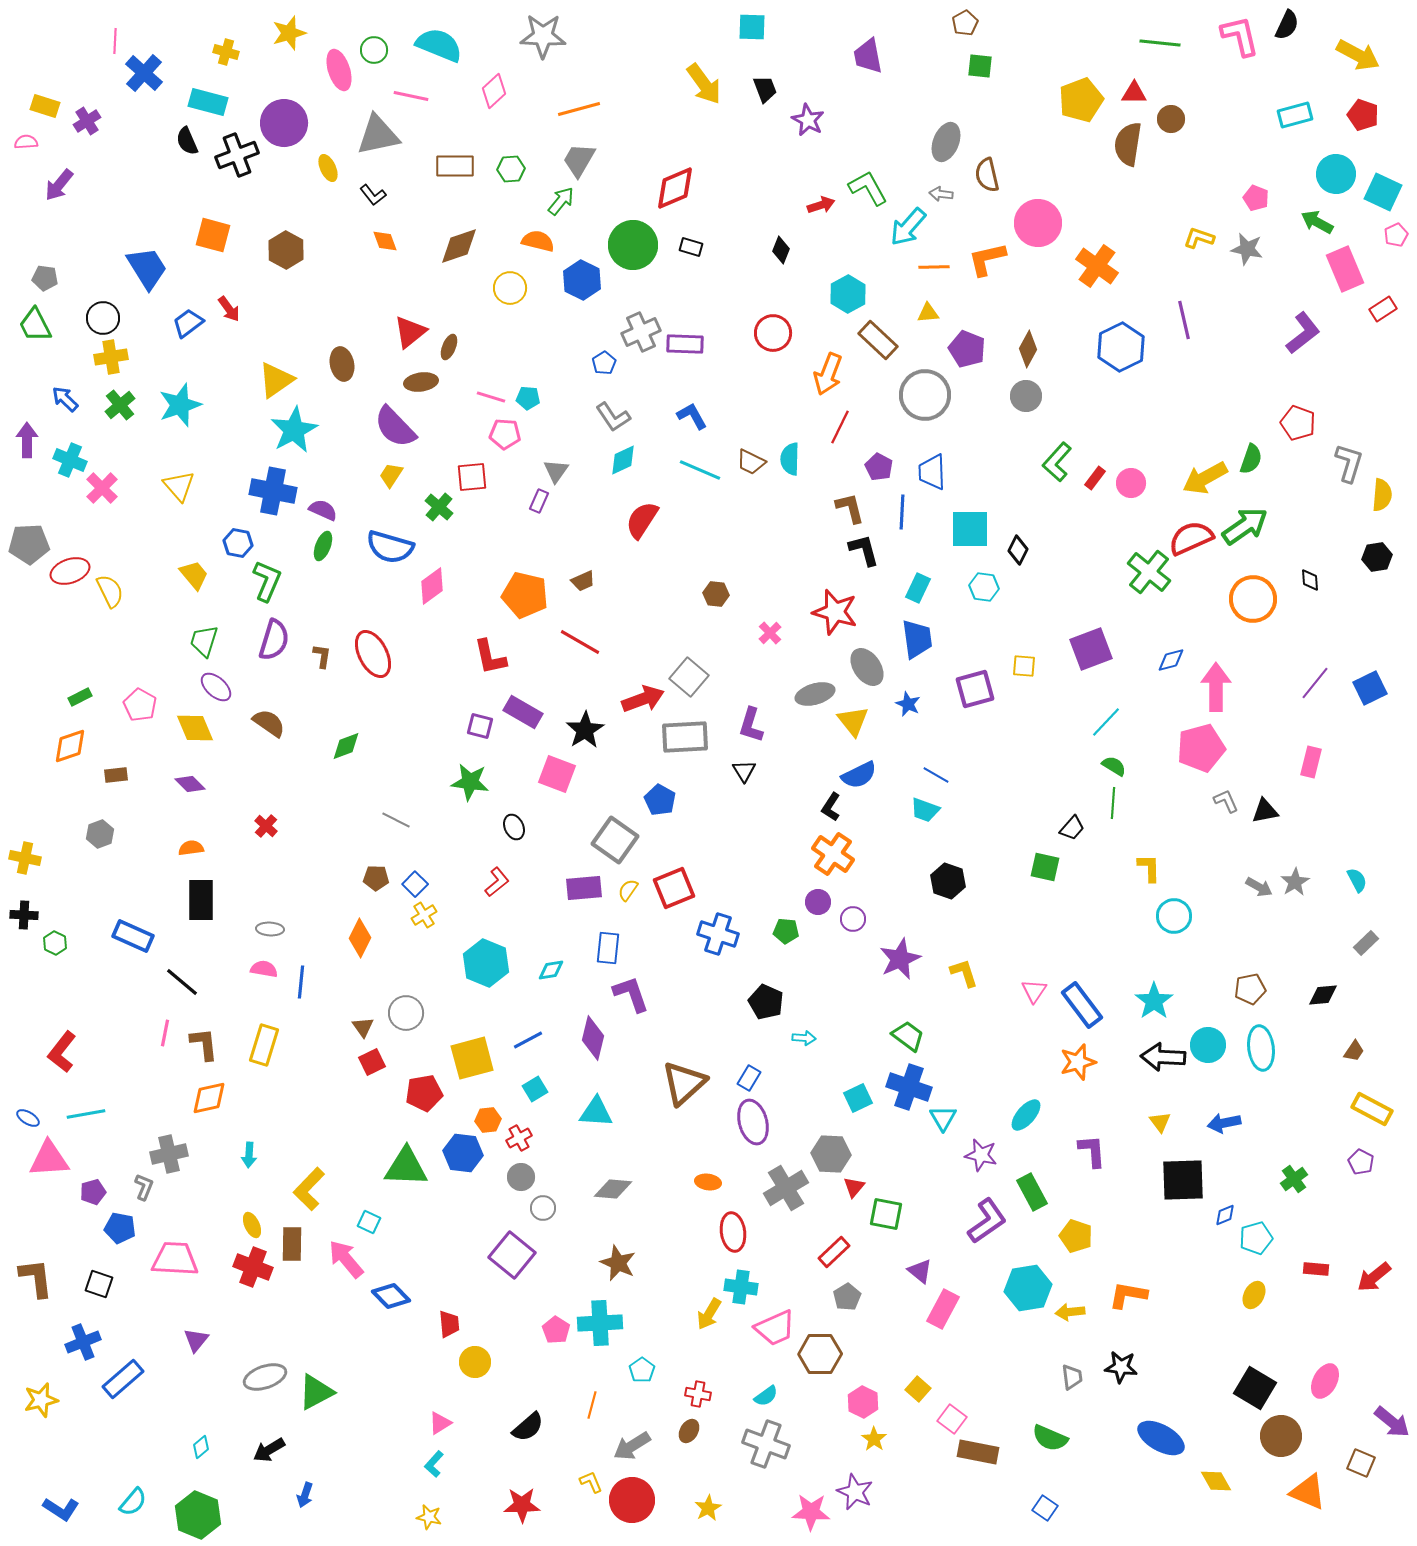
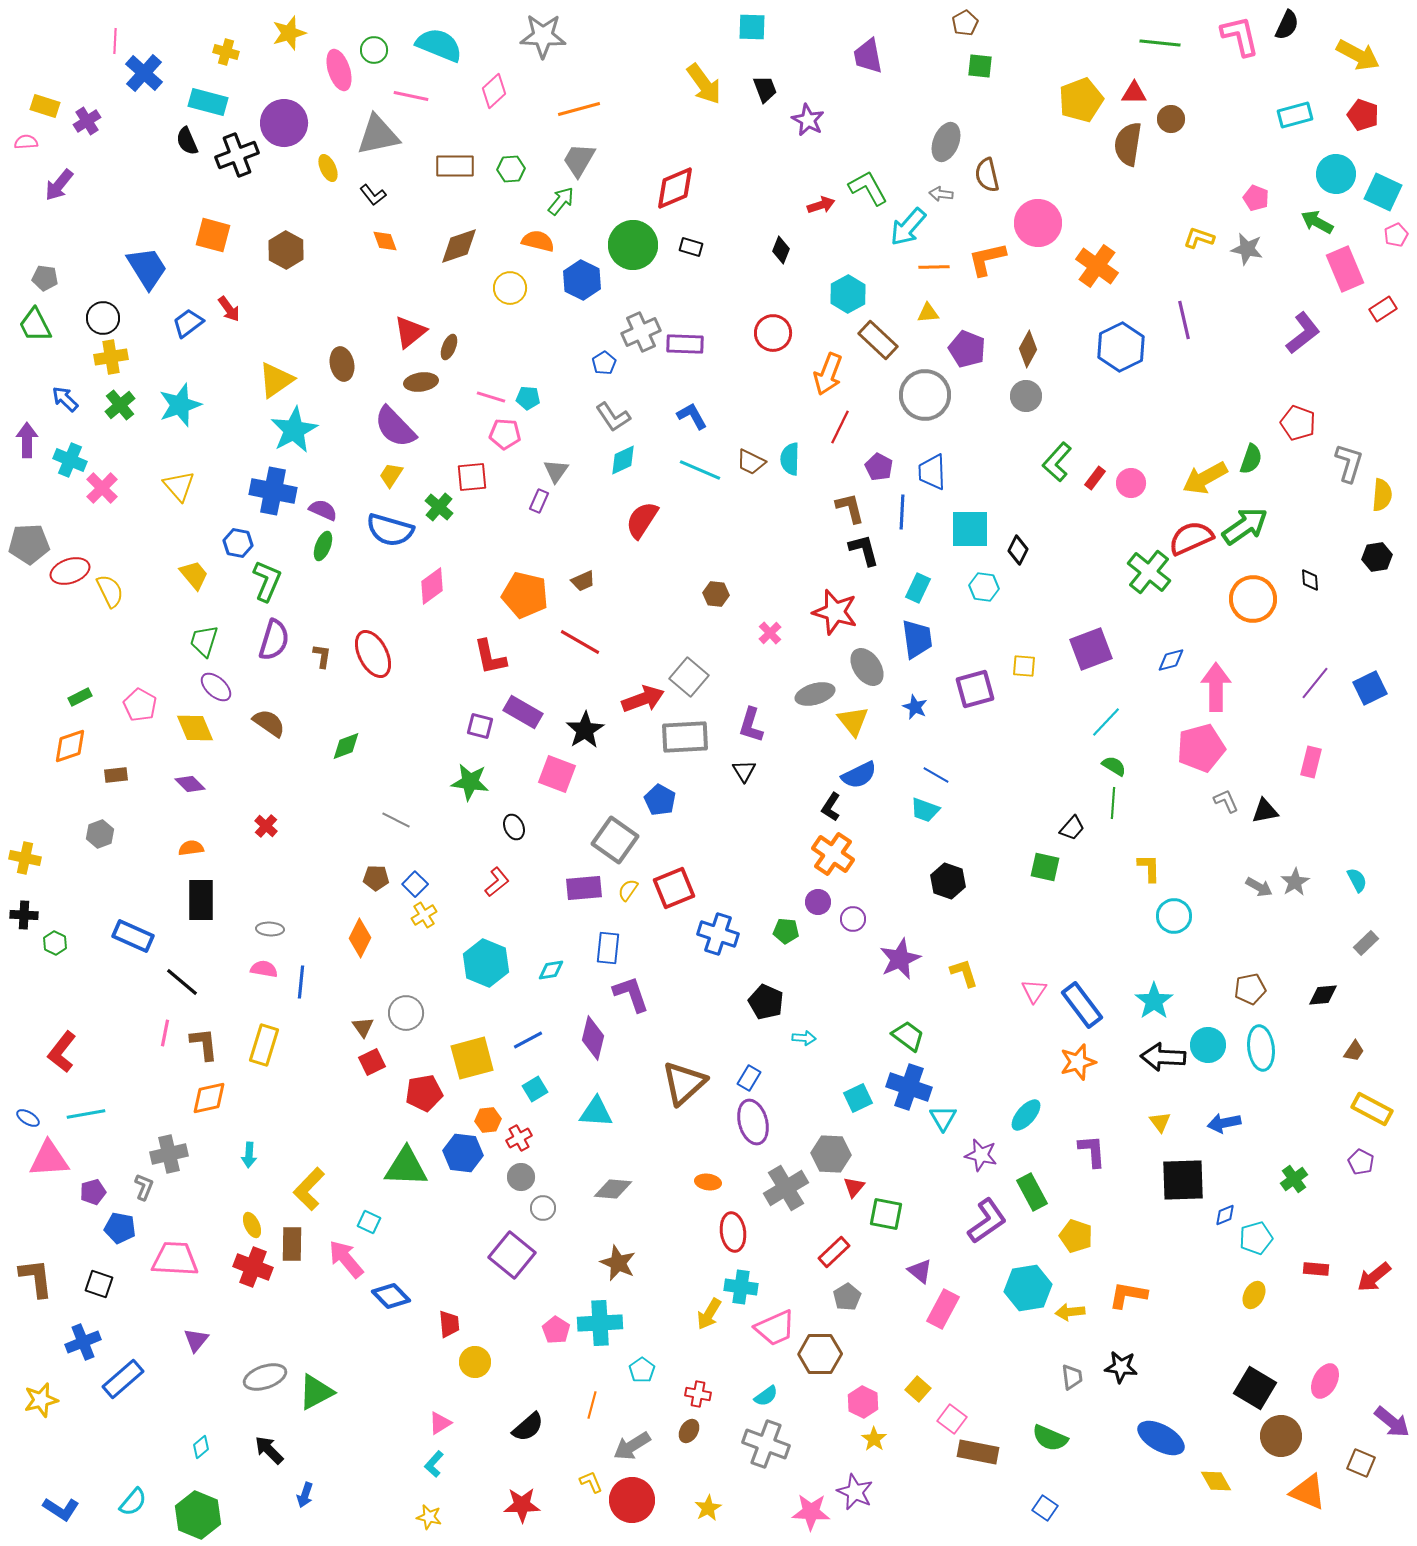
blue semicircle at (390, 547): moved 17 px up
blue star at (908, 704): moved 7 px right, 3 px down
black arrow at (269, 1450): rotated 76 degrees clockwise
